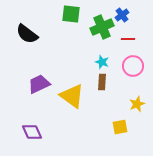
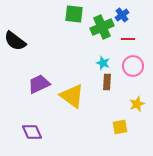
green square: moved 3 px right
black semicircle: moved 12 px left, 7 px down
cyan star: moved 1 px right, 1 px down
brown rectangle: moved 5 px right
